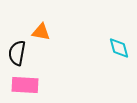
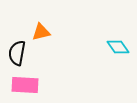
orange triangle: rotated 24 degrees counterclockwise
cyan diamond: moved 1 px left, 1 px up; rotated 20 degrees counterclockwise
